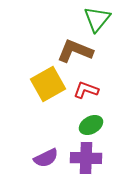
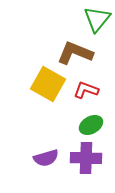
brown L-shape: moved 2 px down
yellow square: rotated 32 degrees counterclockwise
purple semicircle: rotated 10 degrees clockwise
